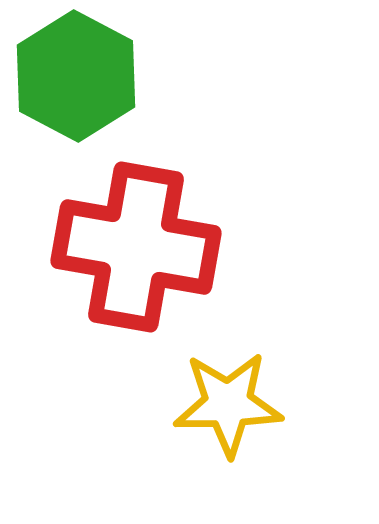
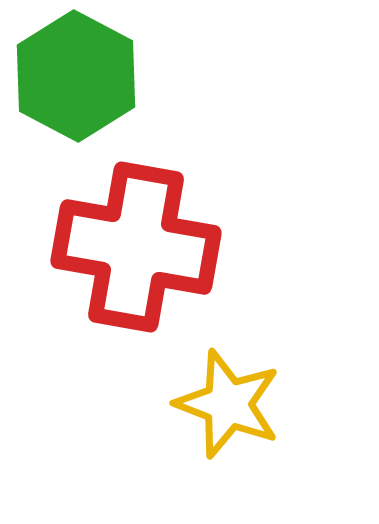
yellow star: rotated 22 degrees clockwise
